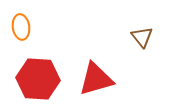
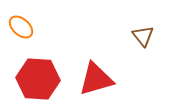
orange ellipse: rotated 40 degrees counterclockwise
brown triangle: moved 1 px right, 1 px up
